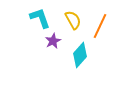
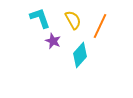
purple star: rotated 21 degrees counterclockwise
